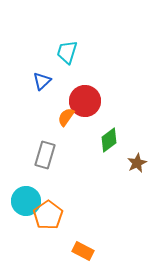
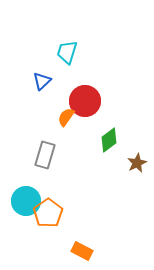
orange pentagon: moved 2 px up
orange rectangle: moved 1 px left
